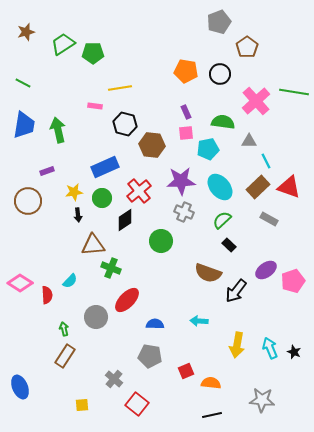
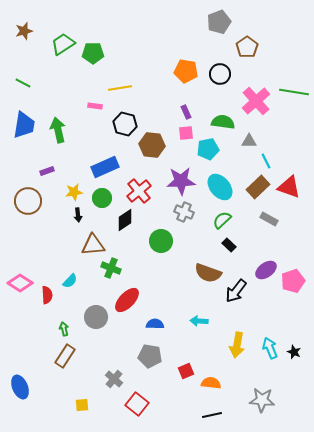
brown star at (26, 32): moved 2 px left, 1 px up
